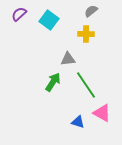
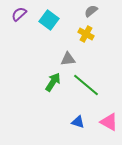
yellow cross: rotated 28 degrees clockwise
green line: rotated 16 degrees counterclockwise
pink triangle: moved 7 px right, 9 px down
